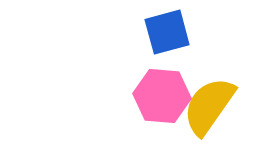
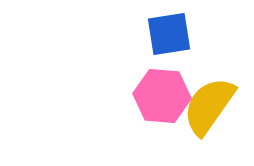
blue square: moved 2 px right, 2 px down; rotated 6 degrees clockwise
